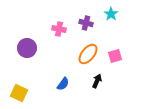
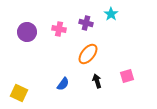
purple circle: moved 16 px up
pink square: moved 12 px right, 20 px down
black arrow: rotated 40 degrees counterclockwise
